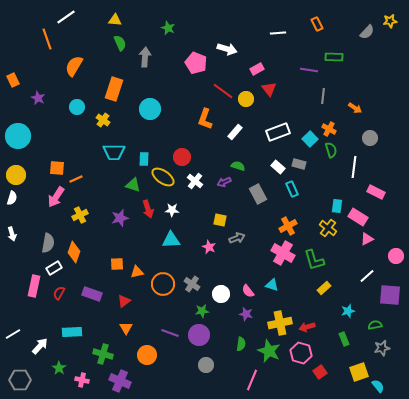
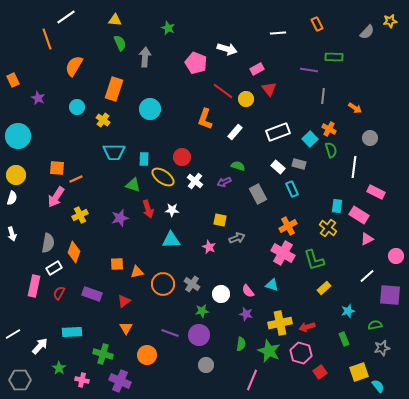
pink rectangle at (358, 217): moved 1 px right, 2 px up
